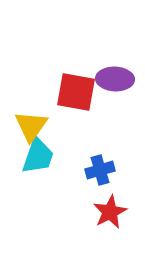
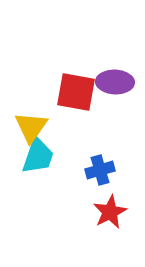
purple ellipse: moved 3 px down
yellow triangle: moved 1 px down
